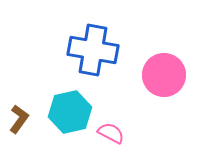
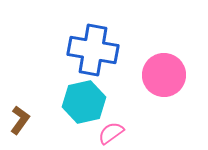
cyan hexagon: moved 14 px right, 10 px up
brown L-shape: moved 1 px right, 1 px down
pink semicircle: rotated 64 degrees counterclockwise
